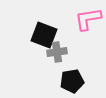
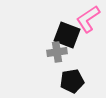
pink L-shape: rotated 24 degrees counterclockwise
black square: moved 23 px right
